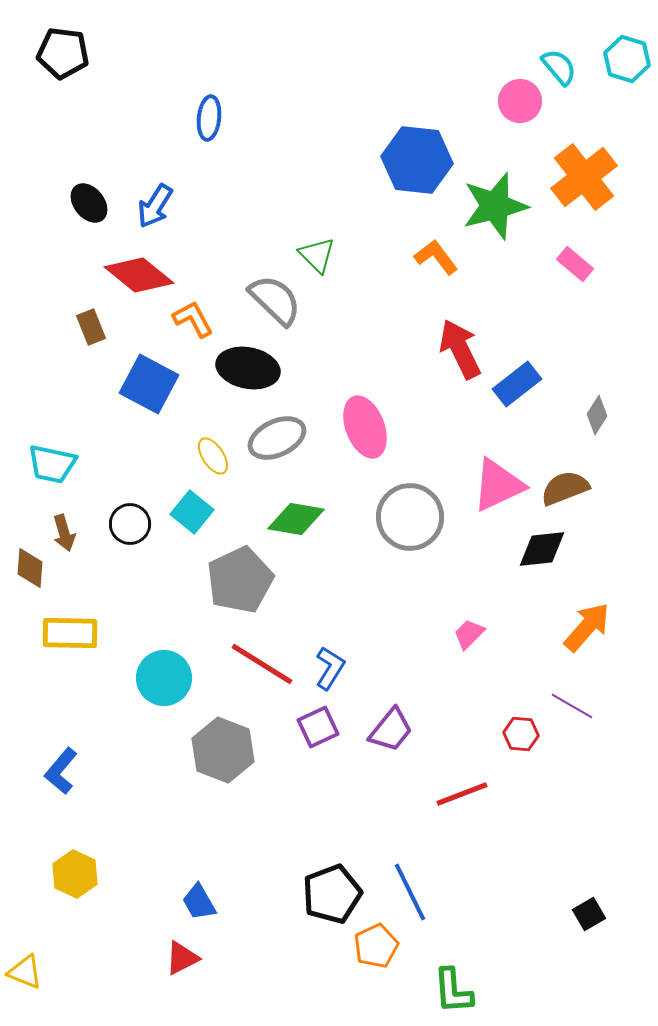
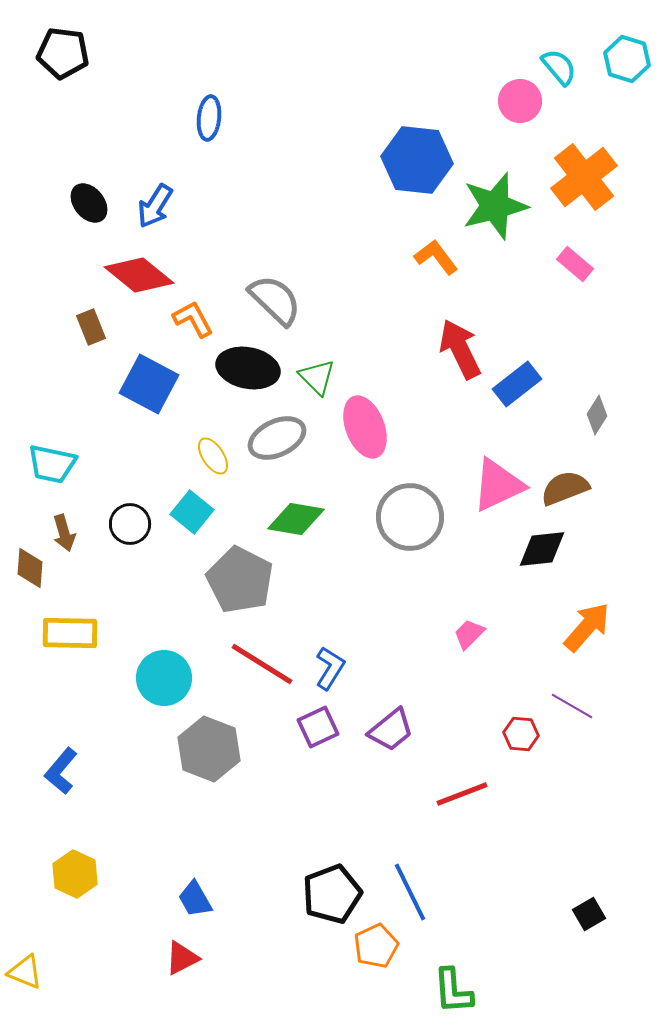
green triangle at (317, 255): moved 122 px down
gray pentagon at (240, 580): rotated 20 degrees counterclockwise
purple trapezoid at (391, 730): rotated 12 degrees clockwise
gray hexagon at (223, 750): moved 14 px left, 1 px up
blue trapezoid at (199, 902): moved 4 px left, 3 px up
